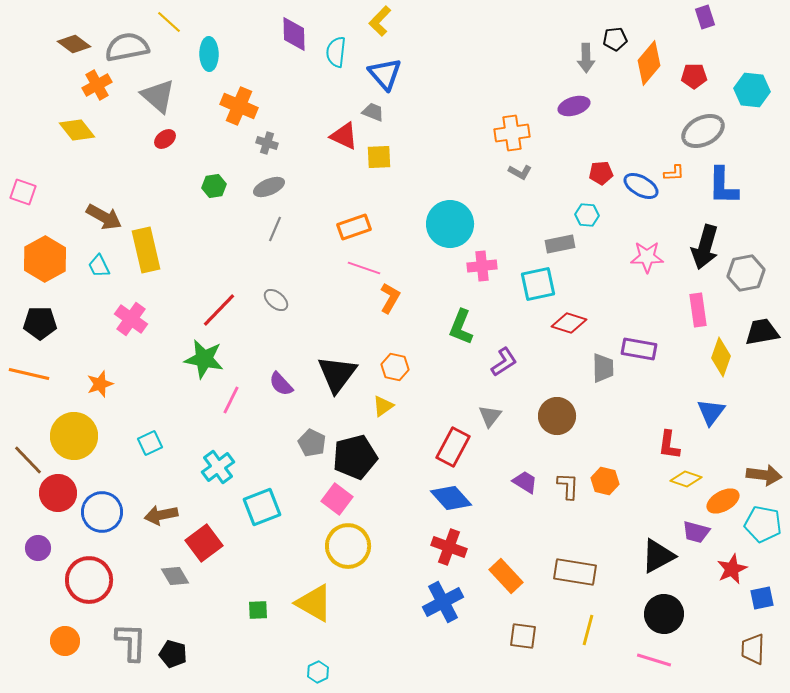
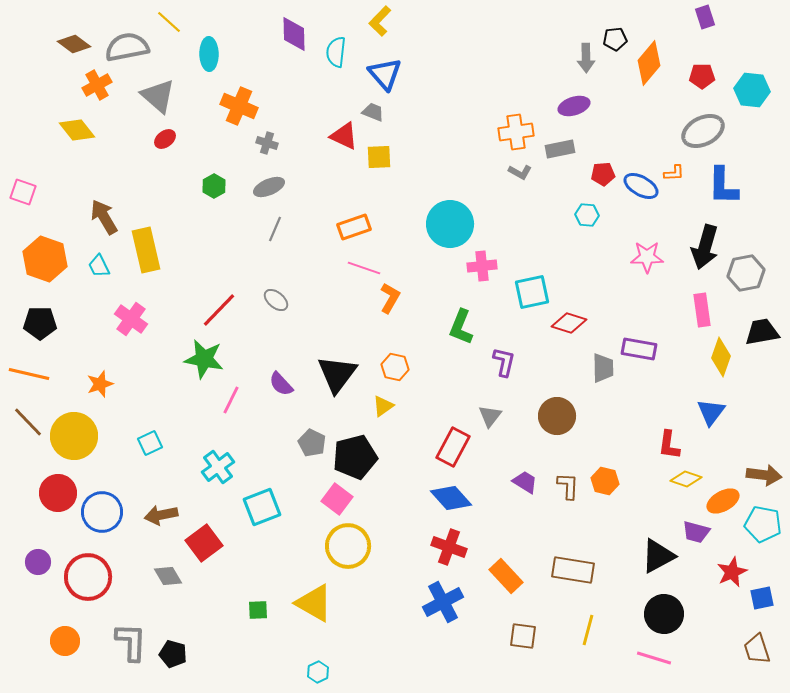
red pentagon at (694, 76): moved 8 px right
orange cross at (512, 133): moved 4 px right, 1 px up
red pentagon at (601, 173): moved 2 px right, 1 px down
green hexagon at (214, 186): rotated 20 degrees counterclockwise
brown arrow at (104, 217): rotated 150 degrees counterclockwise
gray rectangle at (560, 244): moved 95 px up
orange hexagon at (45, 259): rotated 12 degrees counterclockwise
cyan square at (538, 284): moved 6 px left, 8 px down
pink rectangle at (698, 310): moved 4 px right
purple L-shape at (504, 362): rotated 44 degrees counterclockwise
brown line at (28, 460): moved 38 px up
purple circle at (38, 548): moved 14 px down
red star at (732, 569): moved 3 px down
brown rectangle at (575, 572): moved 2 px left, 2 px up
gray diamond at (175, 576): moved 7 px left
red circle at (89, 580): moved 1 px left, 3 px up
brown trapezoid at (753, 649): moved 4 px right; rotated 20 degrees counterclockwise
pink line at (654, 660): moved 2 px up
